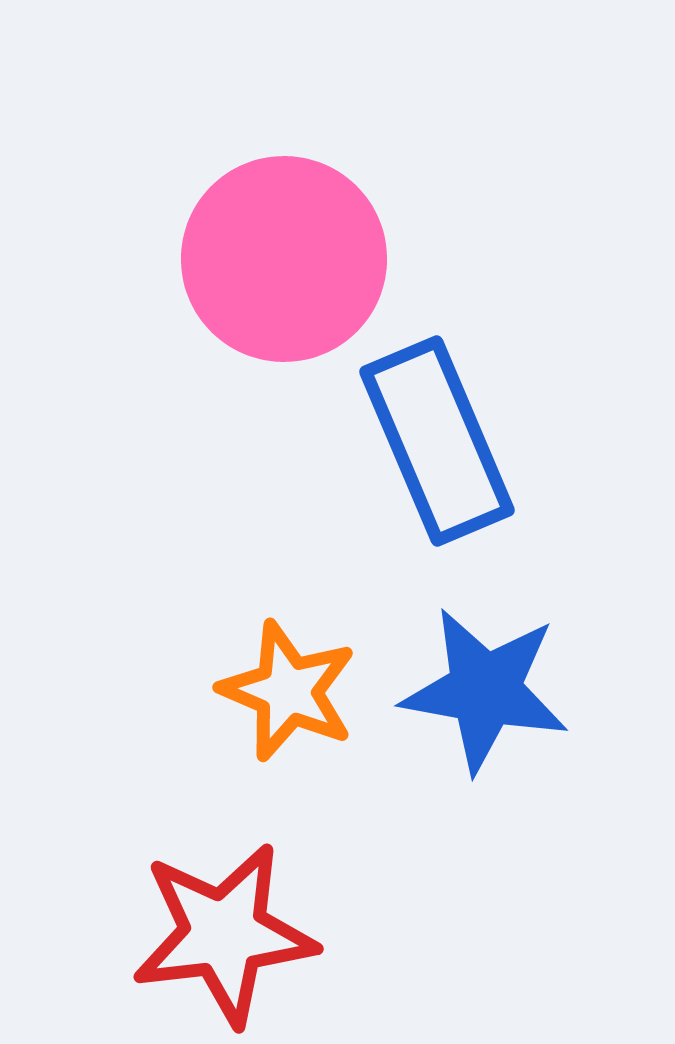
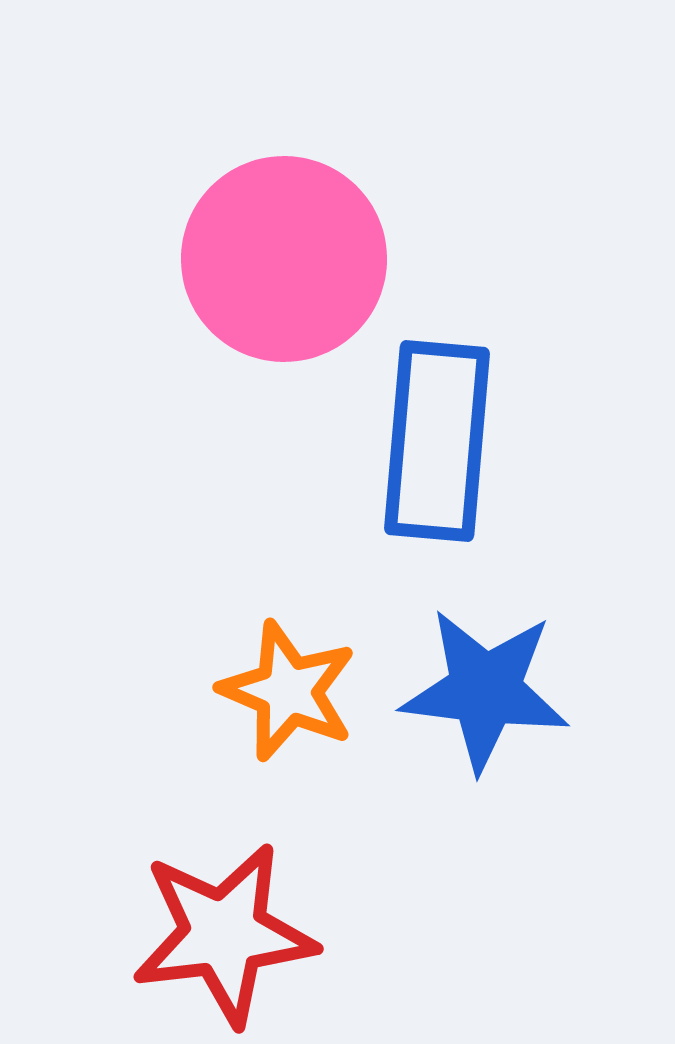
blue rectangle: rotated 28 degrees clockwise
blue star: rotated 3 degrees counterclockwise
